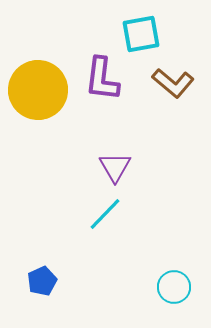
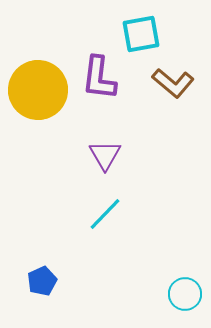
purple L-shape: moved 3 px left, 1 px up
purple triangle: moved 10 px left, 12 px up
cyan circle: moved 11 px right, 7 px down
